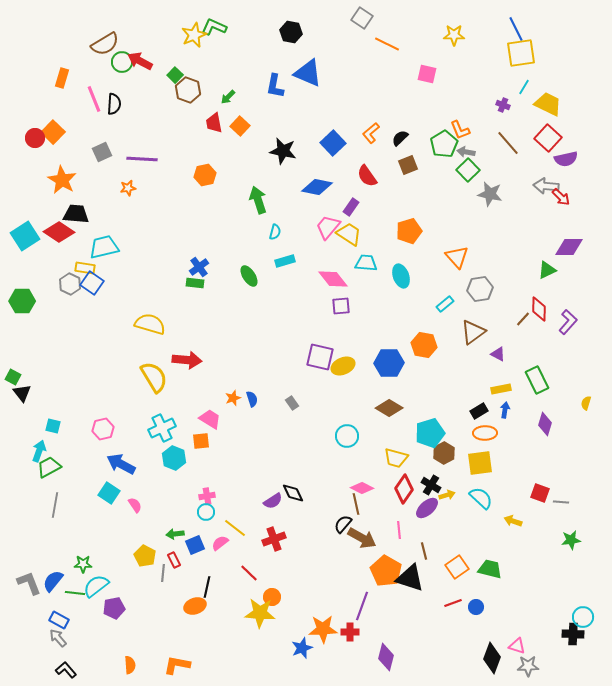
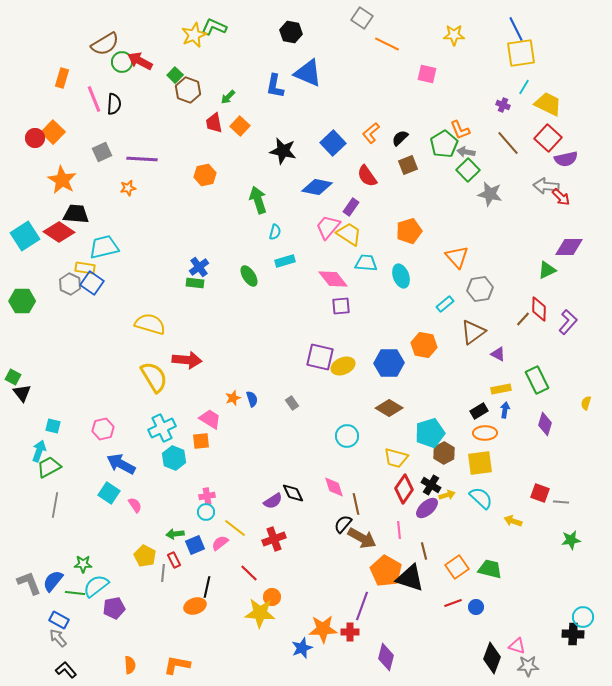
pink diamond at (362, 488): moved 28 px left, 1 px up; rotated 45 degrees clockwise
